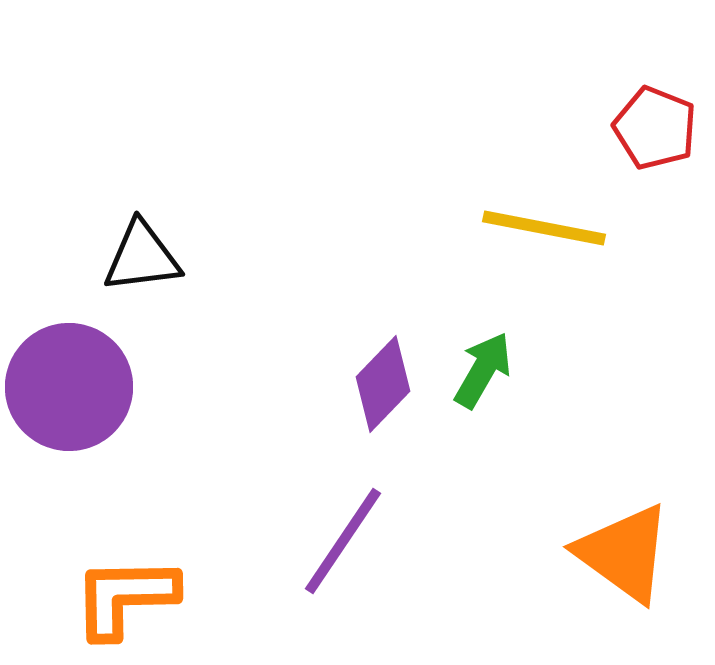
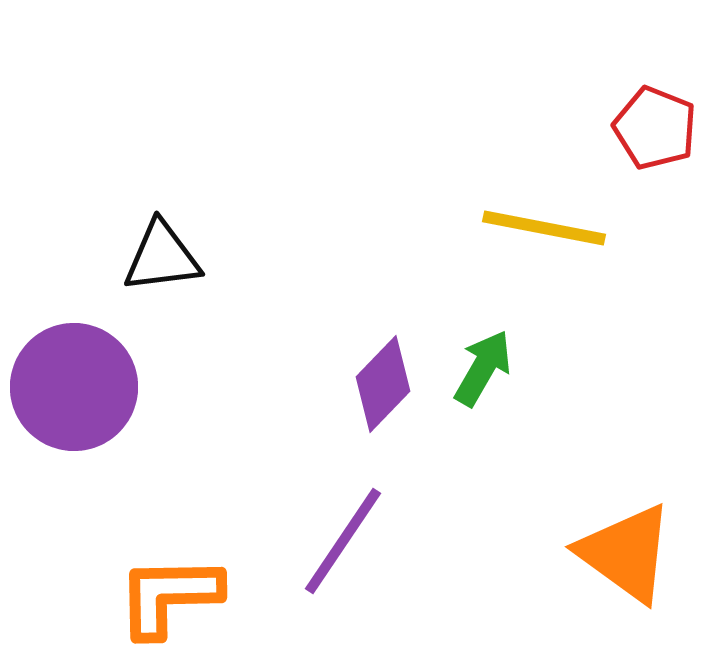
black triangle: moved 20 px right
green arrow: moved 2 px up
purple circle: moved 5 px right
orange triangle: moved 2 px right
orange L-shape: moved 44 px right, 1 px up
